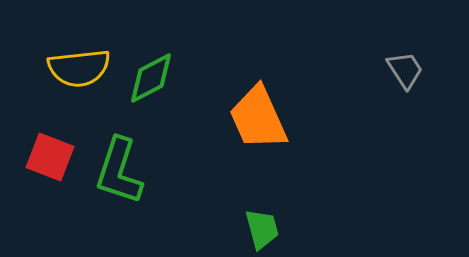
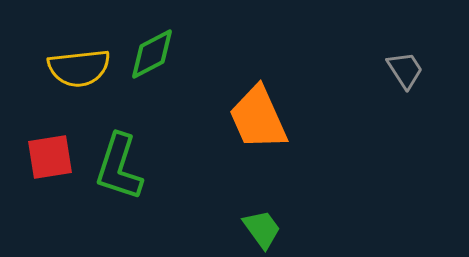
green diamond: moved 1 px right, 24 px up
red square: rotated 30 degrees counterclockwise
green L-shape: moved 4 px up
green trapezoid: rotated 21 degrees counterclockwise
